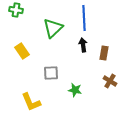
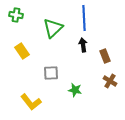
green cross: moved 5 px down
brown rectangle: moved 1 px right, 3 px down; rotated 32 degrees counterclockwise
yellow L-shape: rotated 15 degrees counterclockwise
